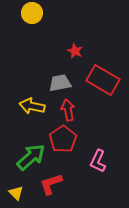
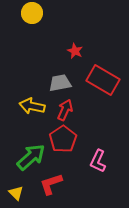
red arrow: moved 3 px left; rotated 35 degrees clockwise
